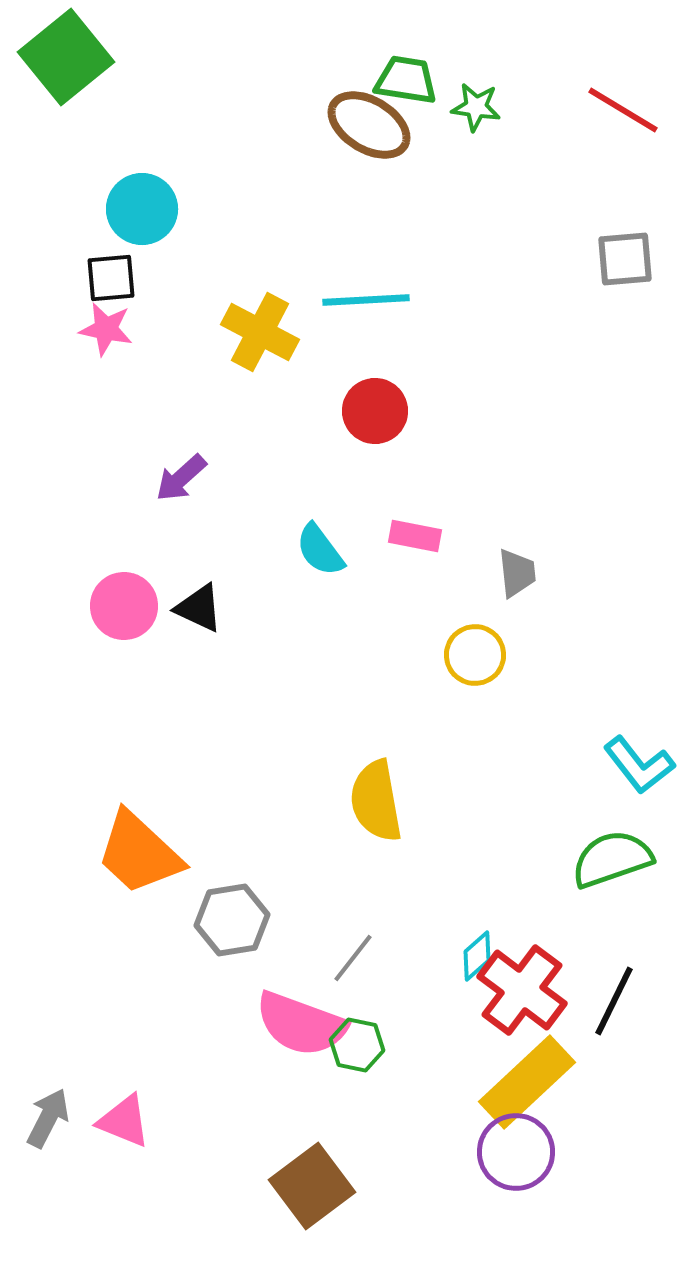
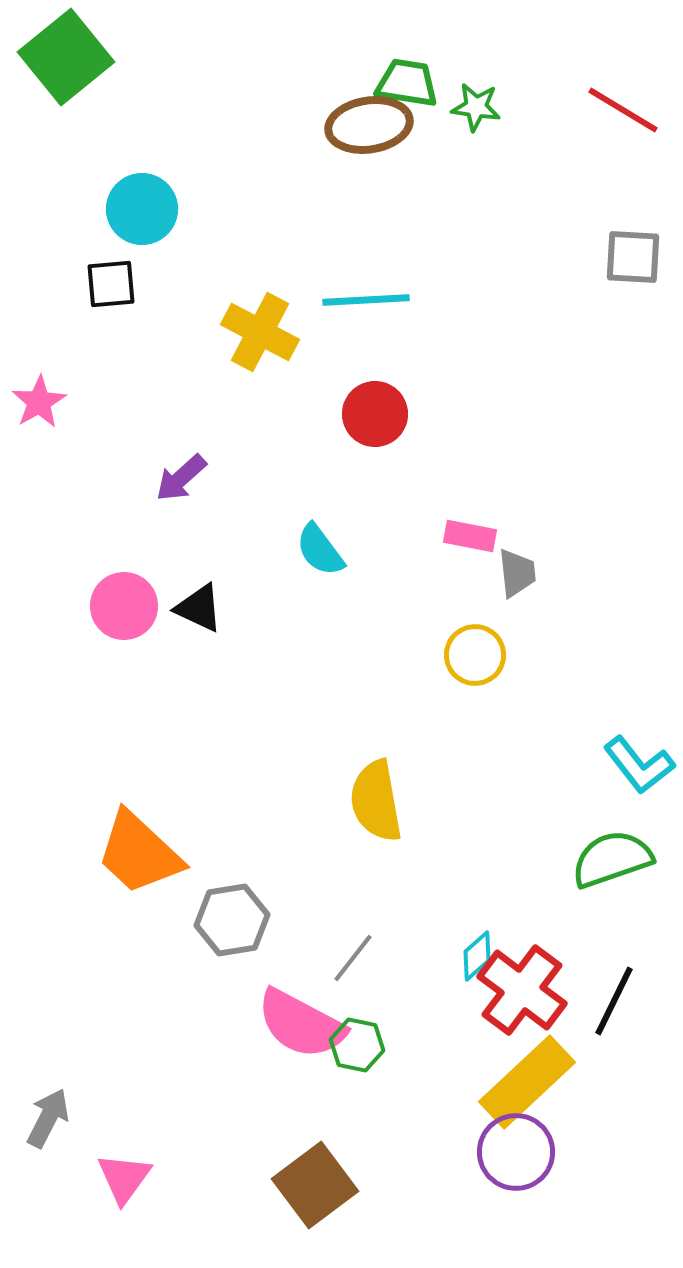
green trapezoid: moved 1 px right, 3 px down
brown ellipse: rotated 40 degrees counterclockwise
gray square: moved 8 px right, 2 px up; rotated 8 degrees clockwise
black square: moved 6 px down
pink star: moved 67 px left, 73 px down; rotated 30 degrees clockwise
red circle: moved 3 px down
pink rectangle: moved 55 px right
pink semicircle: rotated 8 degrees clockwise
pink triangle: moved 57 px down; rotated 44 degrees clockwise
brown square: moved 3 px right, 1 px up
